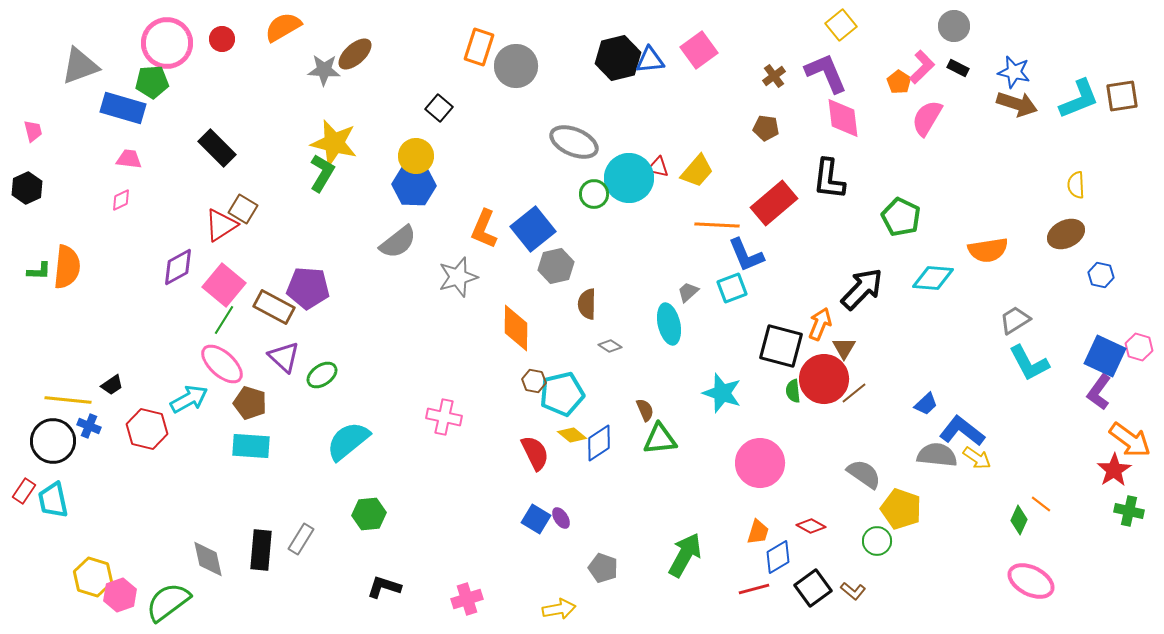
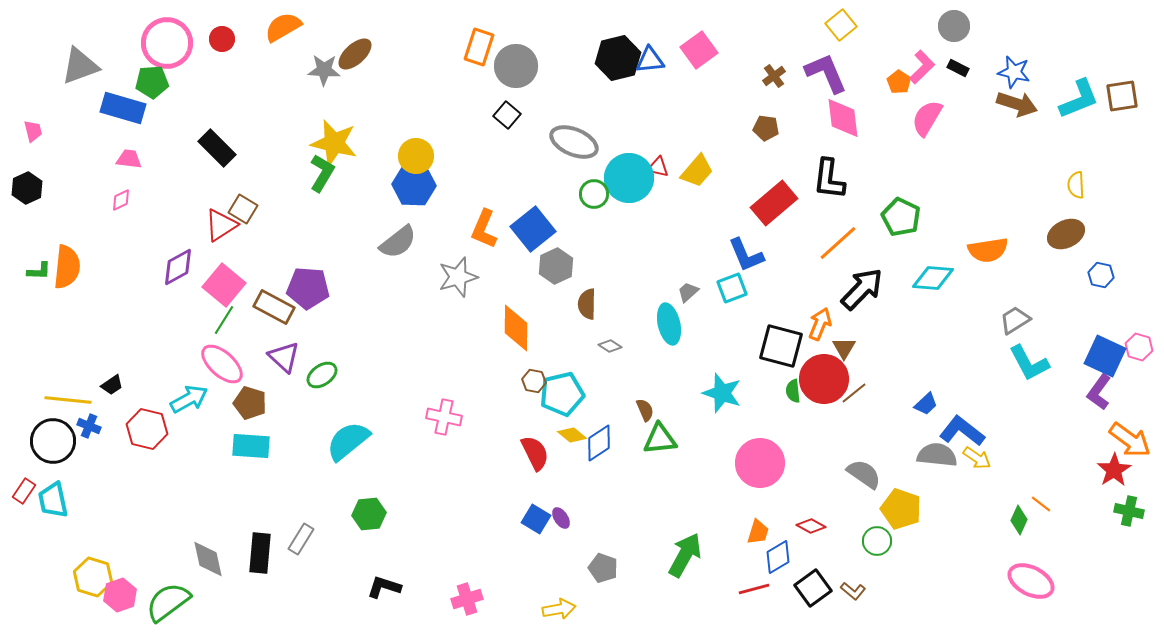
black square at (439, 108): moved 68 px right, 7 px down
orange line at (717, 225): moved 121 px right, 18 px down; rotated 45 degrees counterclockwise
gray hexagon at (556, 266): rotated 12 degrees counterclockwise
black rectangle at (261, 550): moved 1 px left, 3 px down
